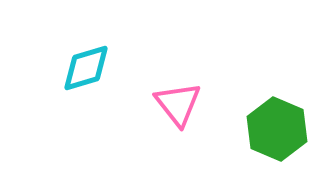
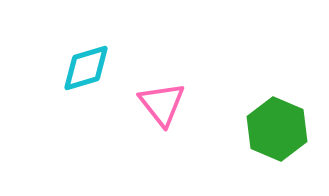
pink triangle: moved 16 px left
